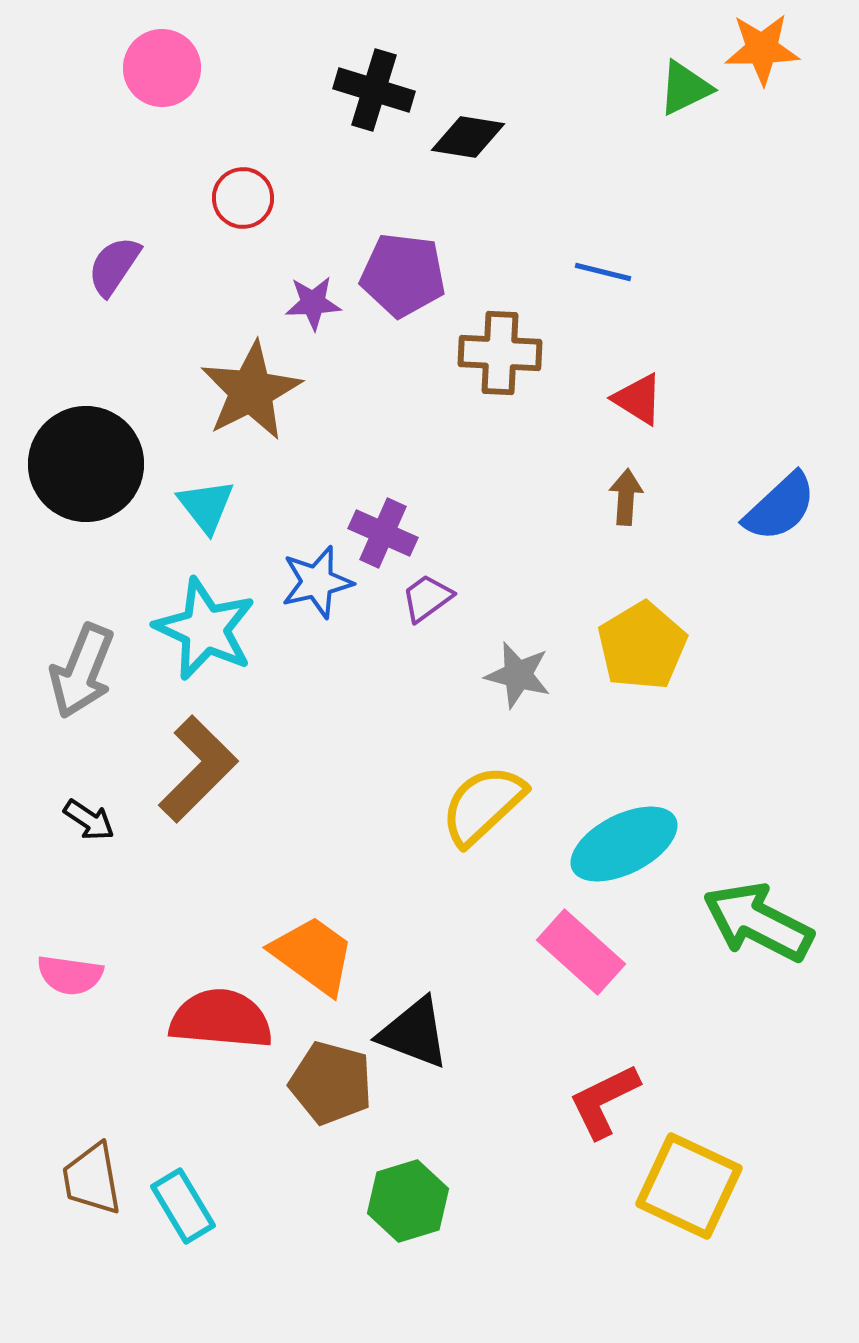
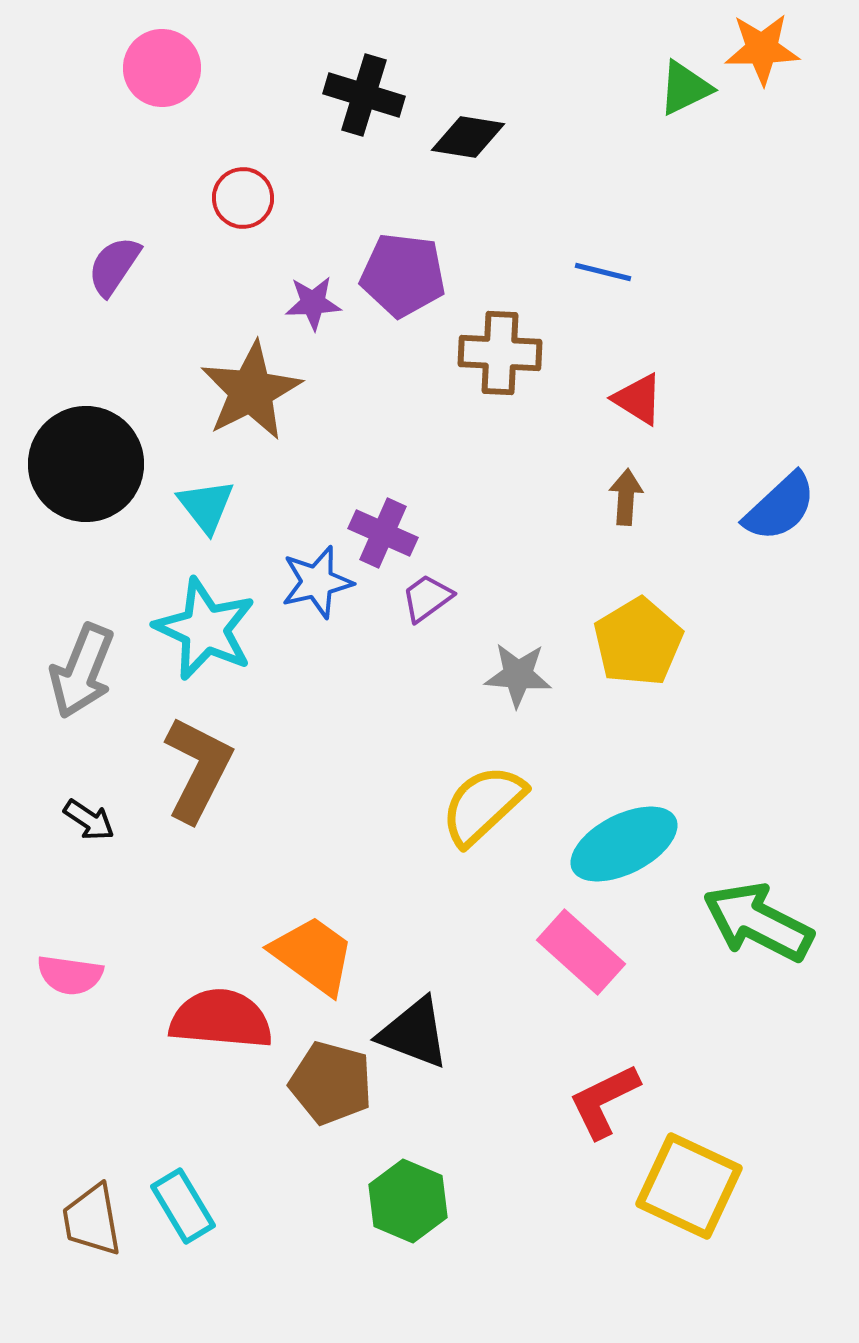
black cross: moved 10 px left, 5 px down
yellow pentagon: moved 4 px left, 4 px up
gray star: rotated 10 degrees counterclockwise
brown L-shape: rotated 18 degrees counterclockwise
brown trapezoid: moved 41 px down
green hexagon: rotated 20 degrees counterclockwise
